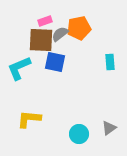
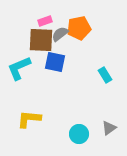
cyan rectangle: moved 5 px left, 13 px down; rotated 28 degrees counterclockwise
